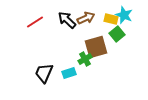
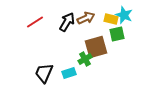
black arrow: moved 2 px down; rotated 78 degrees clockwise
green square: rotated 28 degrees clockwise
